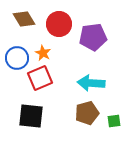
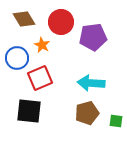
red circle: moved 2 px right, 2 px up
orange star: moved 1 px left, 8 px up
black square: moved 2 px left, 5 px up
green square: moved 2 px right; rotated 16 degrees clockwise
